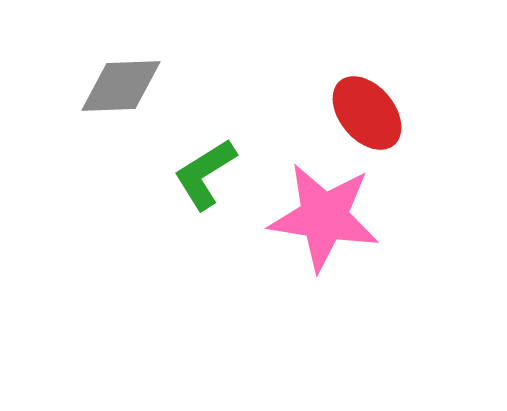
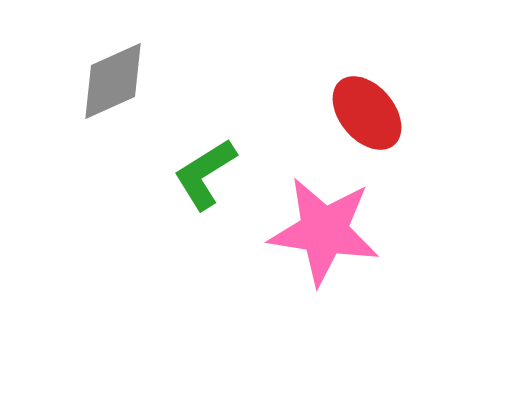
gray diamond: moved 8 px left, 5 px up; rotated 22 degrees counterclockwise
pink star: moved 14 px down
